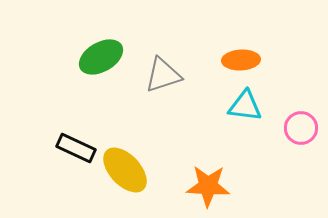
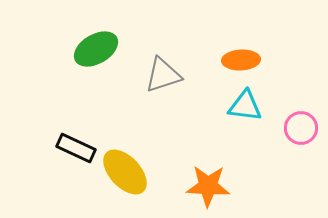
green ellipse: moved 5 px left, 8 px up
yellow ellipse: moved 2 px down
